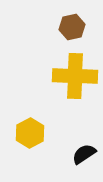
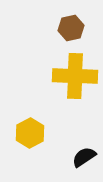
brown hexagon: moved 1 px left, 1 px down
black semicircle: moved 3 px down
